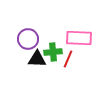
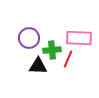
purple circle: moved 1 px right, 1 px up
green cross: moved 1 px left, 2 px up
black triangle: moved 1 px right, 7 px down
